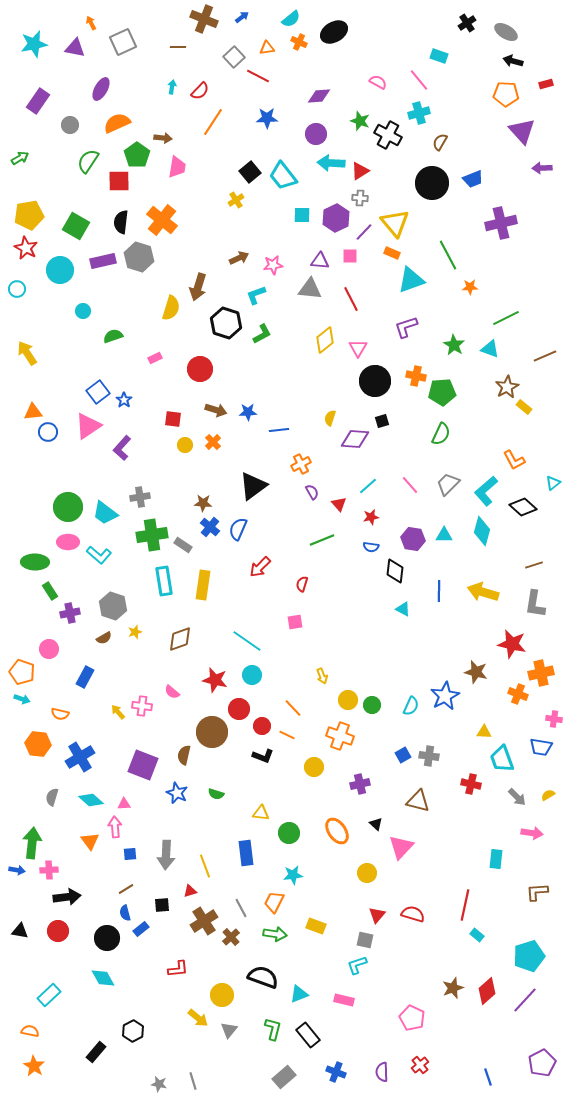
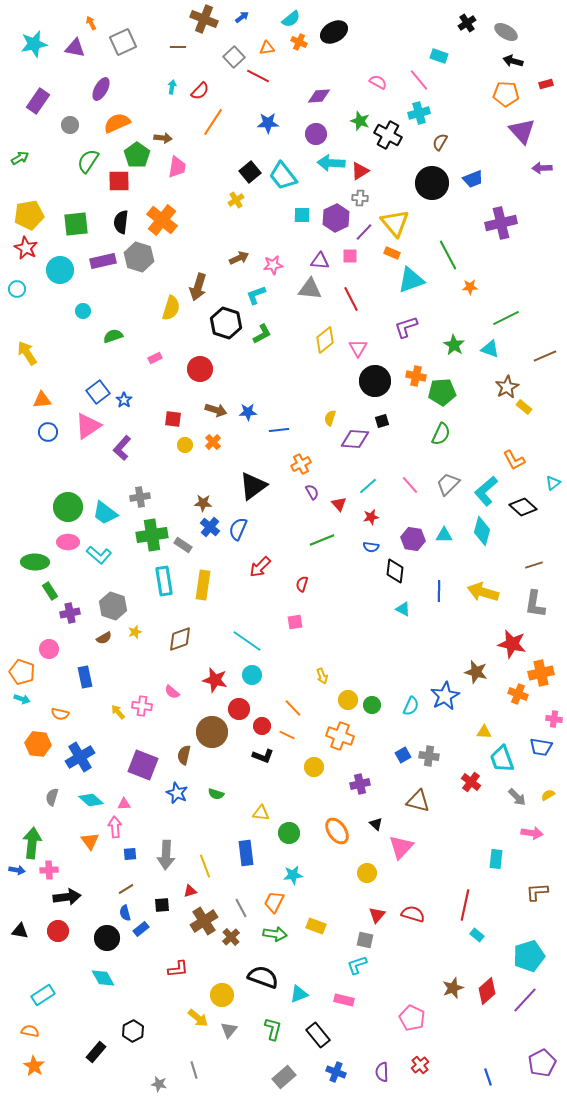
blue star at (267, 118): moved 1 px right, 5 px down
green square at (76, 226): moved 2 px up; rotated 36 degrees counterclockwise
orange triangle at (33, 412): moved 9 px right, 12 px up
blue rectangle at (85, 677): rotated 40 degrees counterclockwise
red cross at (471, 784): moved 2 px up; rotated 24 degrees clockwise
cyan rectangle at (49, 995): moved 6 px left; rotated 10 degrees clockwise
black rectangle at (308, 1035): moved 10 px right
gray line at (193, 1081): moved 1 px right, 11 px up
